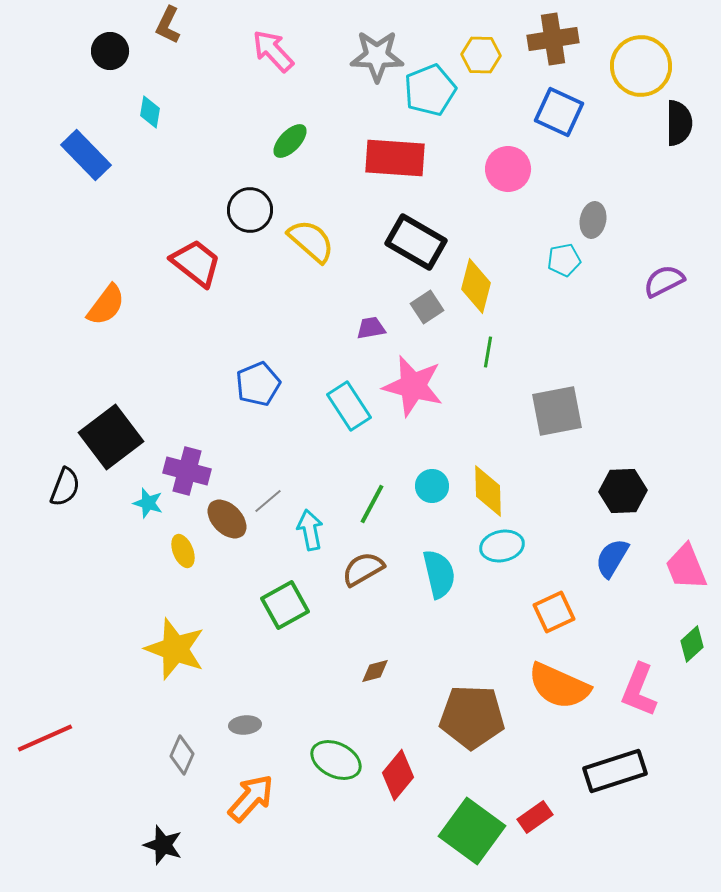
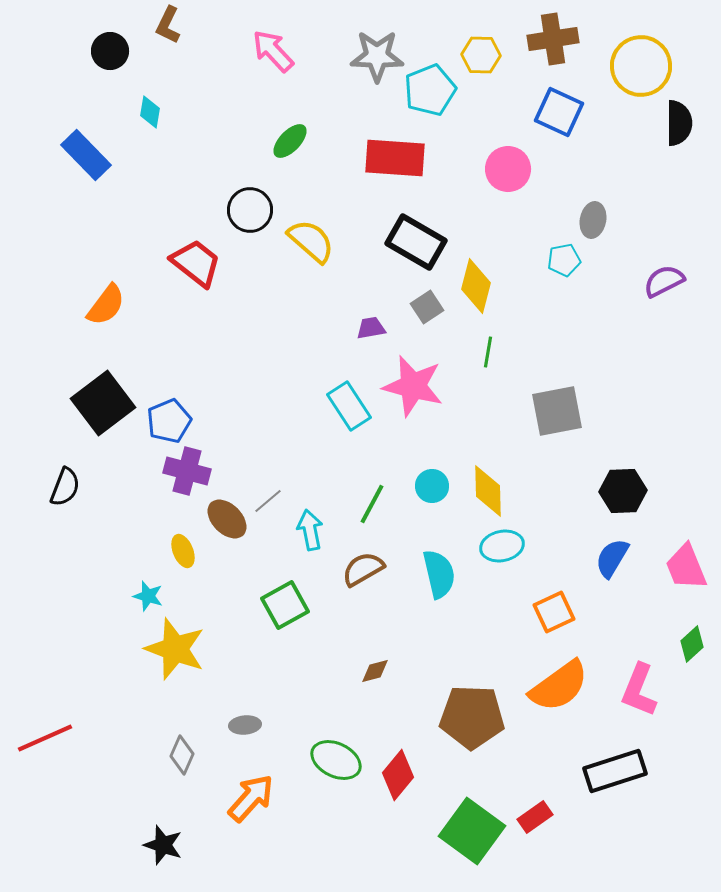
blue pentagon at (258, 384): moved 89 px left, 37 px down
black square at (111, 437): moved 8 px left, 34 px up
cyan star at (148, 503): moved 93 px down
orange semicircle at (559, 686): rotated 60 degrees counterclockwise
